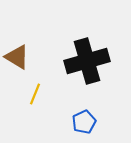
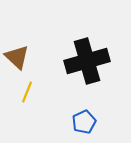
brown triangle: rotated 12 degrees clockwise
yellow line: moved 8 px left, 2 px up
